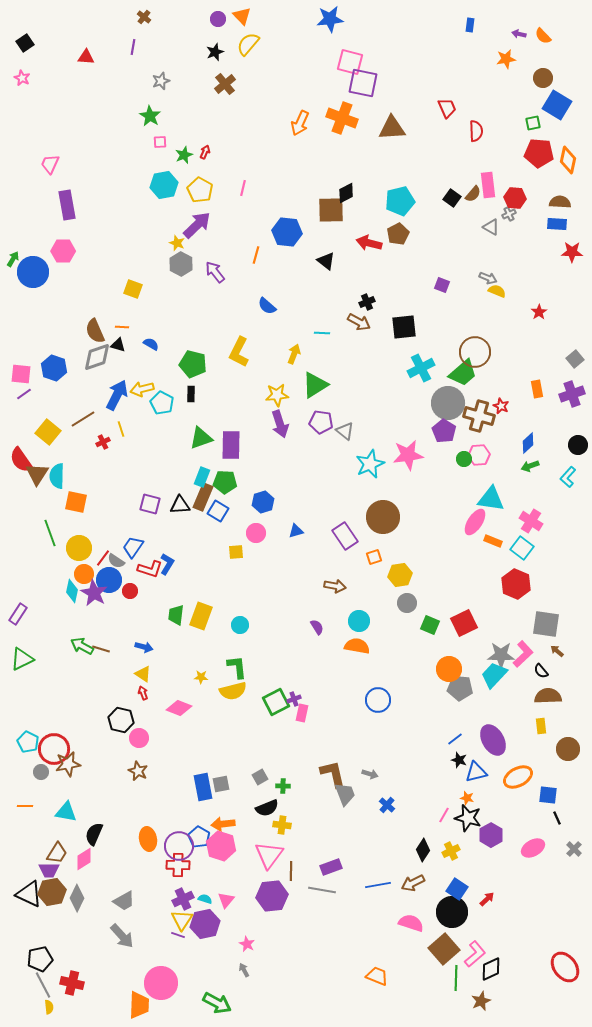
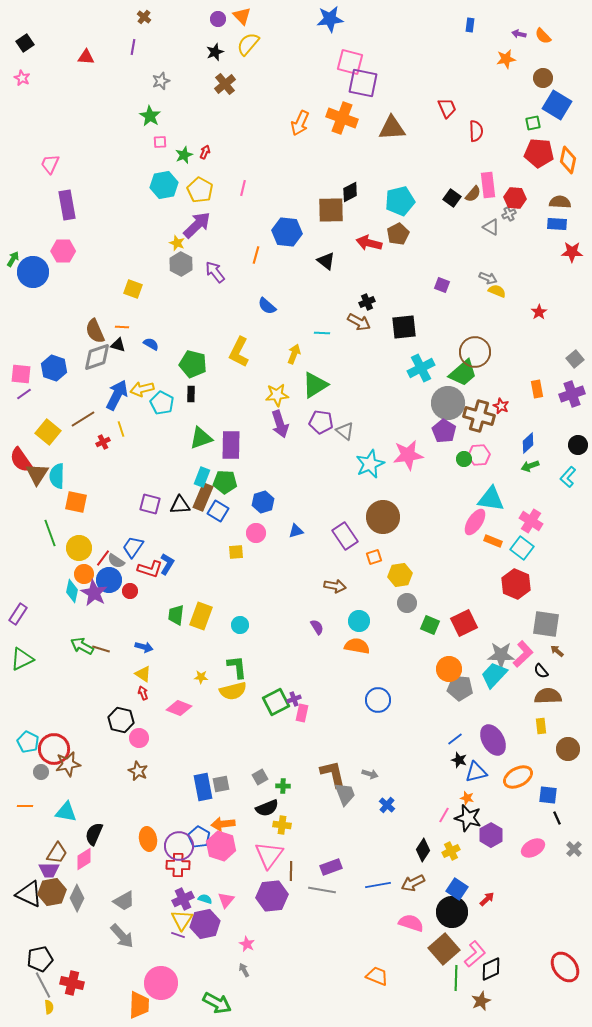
black diamond at (346, 193): moved 4 px right, 1 px up
